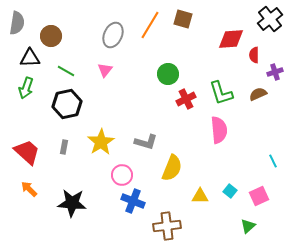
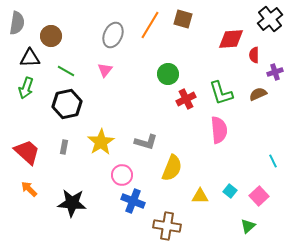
pink square: rotated 18 degrees counterclockwise
brown cross: rotated 16 degrees clockwise
